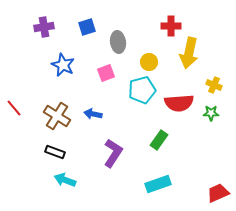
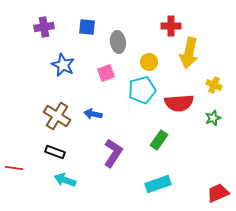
blue square: rotated 24 degrees clockwise
red line: moved 60 px down; rotated 42 degrees counterclockwise
green star: moved 2 px right, 5 px down; rotated 21 degrees counterclockwise
